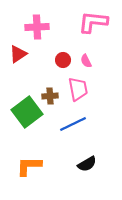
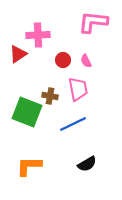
pink cross: moved 1 px right, 8 px down
brown cross: rotated 14 degrees clockwise
green square: rotated 32 degrees counterclockwise
